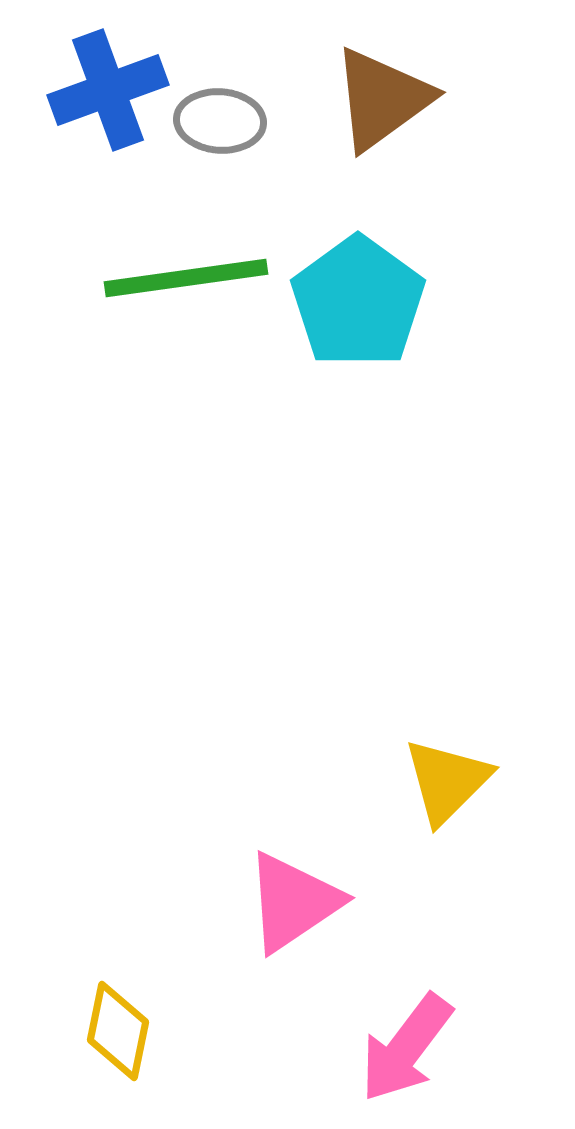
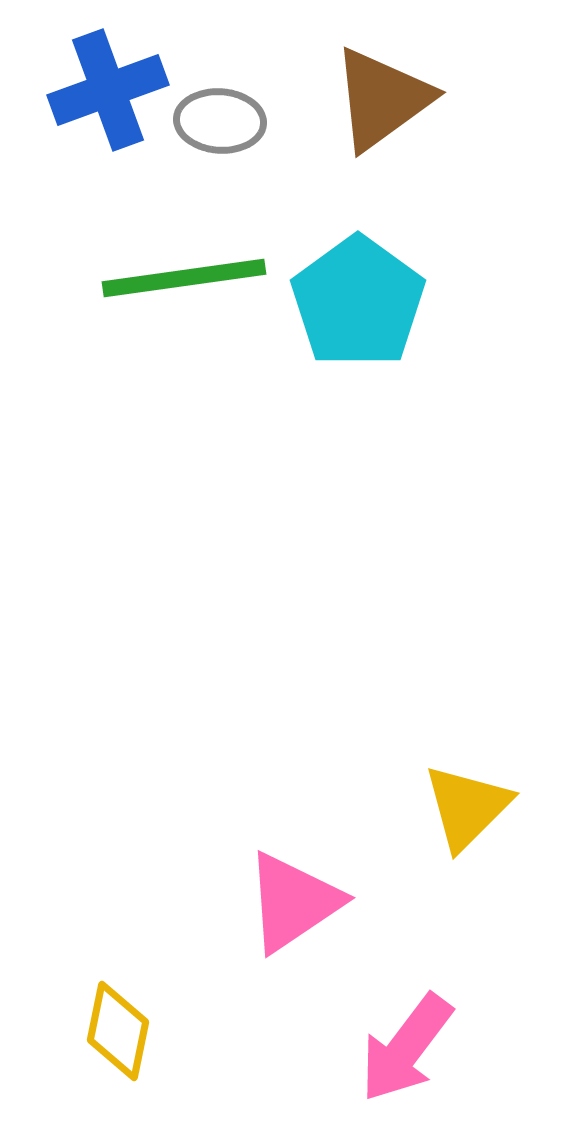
green line: moved 2 px left
yellow triangle: moved 20 px right, 26 px down
